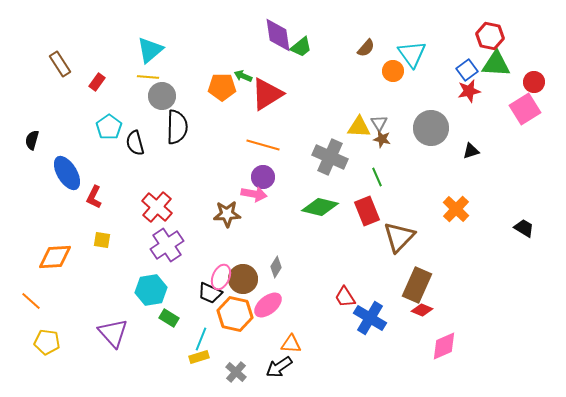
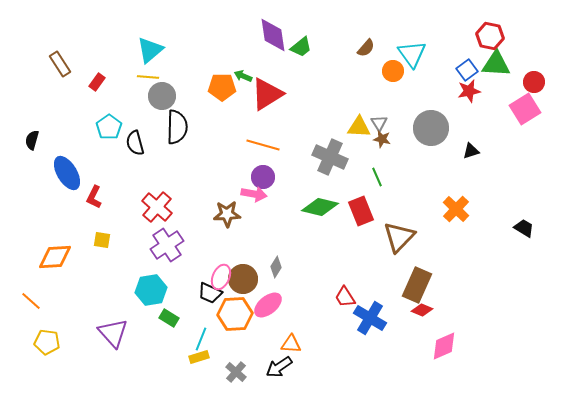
purple diamond at (278, 35): moved 5 px left
red rectangle at (367, 211): moved 6 px left
orange hexagon at (235, 314): rotated 16 degrees counterclockwise
